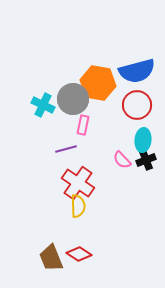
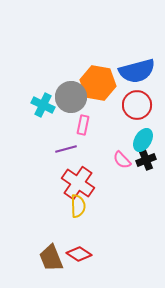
gray circle: moved 2 px left, 2 px up
cyan ellipse: rotated 25 degrees clockwise
